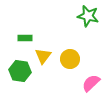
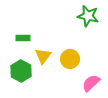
green rectangle: moved 2 px left
green hexagon: moved 1 px right; rotated 20 degrees clockwise
